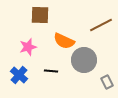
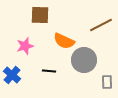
pink star: moved 3 px left, 1 px up
black line: moved 2 px left
blue cross: moved 7 px left
gray rectangle: rotated 24 degrees clockwise
